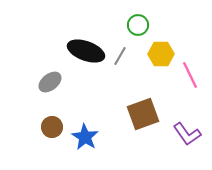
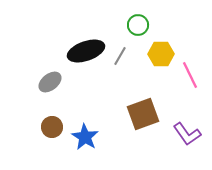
black ellipse: rotated 39 degrees counterclockwise
